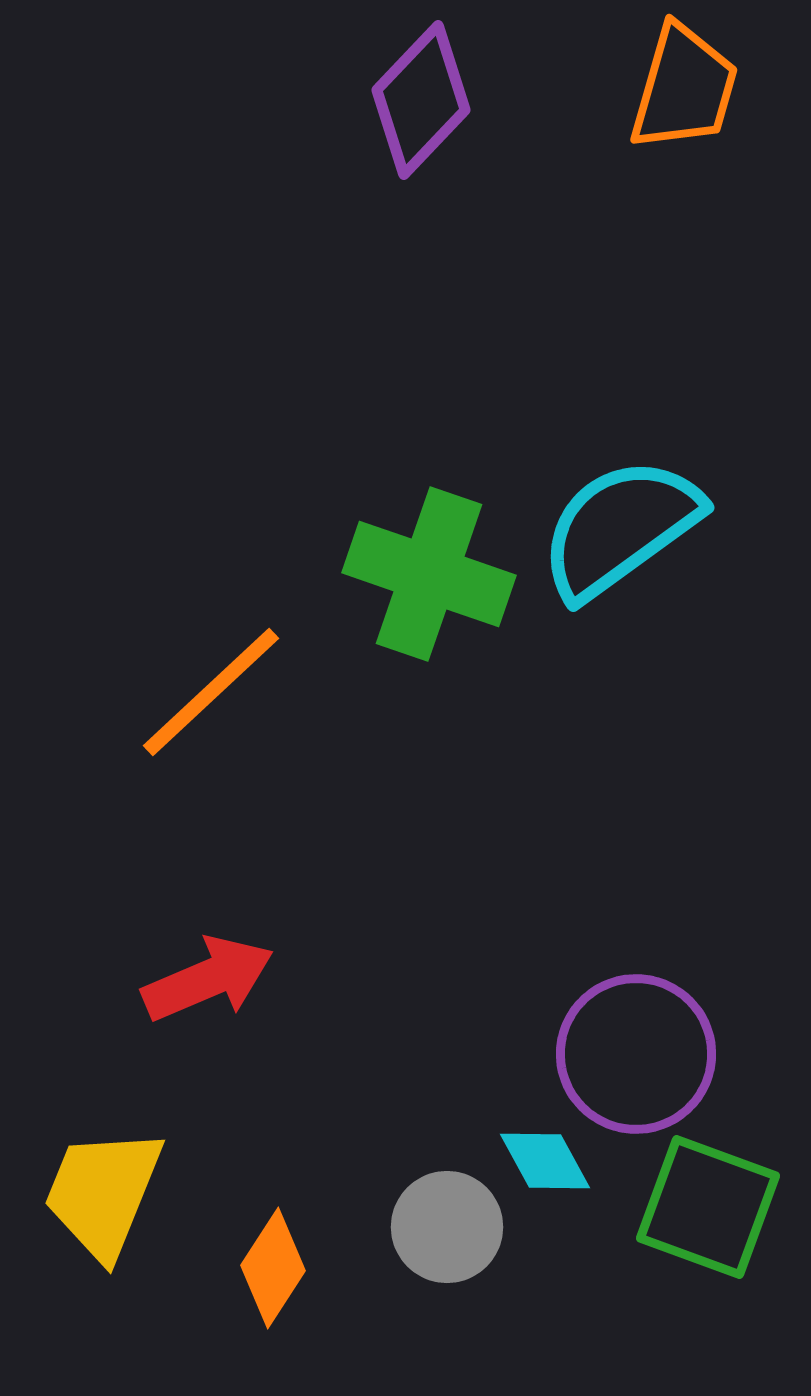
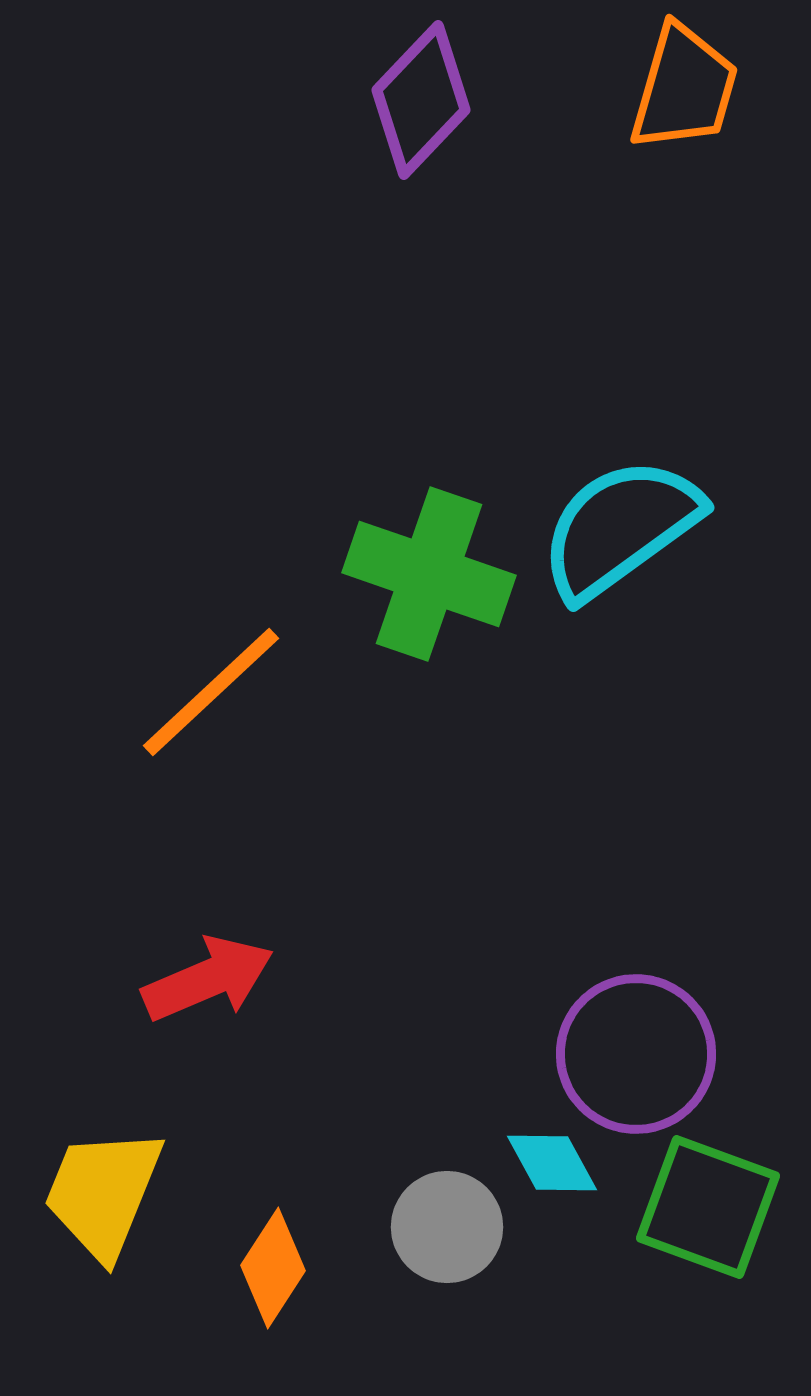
cyan diamond: moved 7 px right, 2 px down
